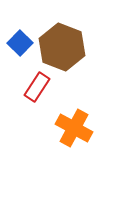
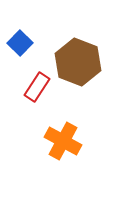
brown hexagon: moved 16 px right, 15 px down
orange cross: moved 11 px left, 13 px down
